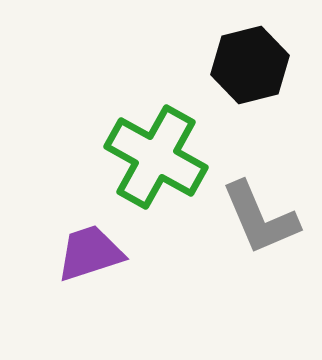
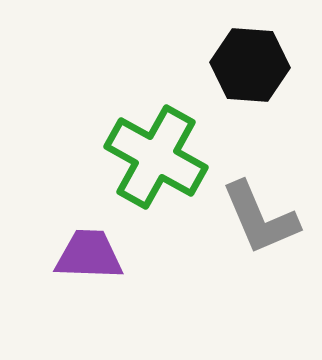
black hexagon: rotated 18 degrees clockwise
purple trapezoid: moved 1 px left, 2 px down; rotated 20 degrees clockwise
